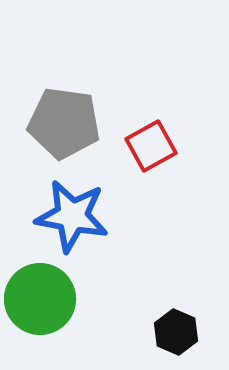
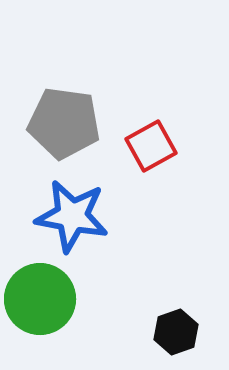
black hexagon: rotated 18 degrees clockwise
